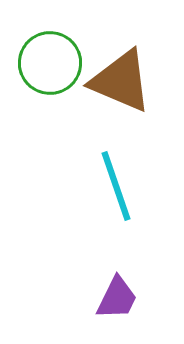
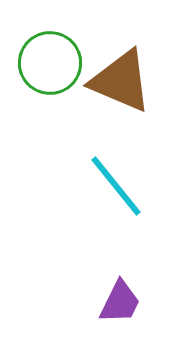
cyan line: rotated 20 degrees counterclockwise
purple trapezoid: moved 3 px right, 4 px down
